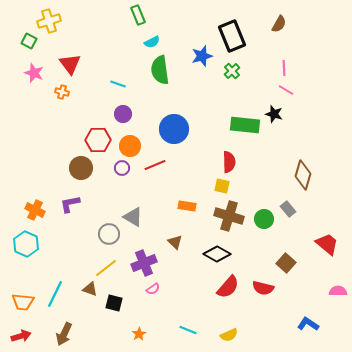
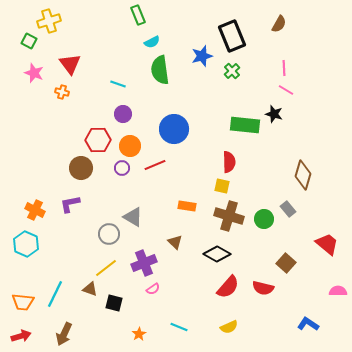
cyan line at (188, 330): moved 9 px left, 3 px up
yellow semicircle at (229, 335): moved 8 px up
